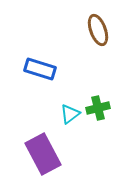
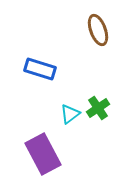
green cross: rotated 20 degrees counterclockwise
